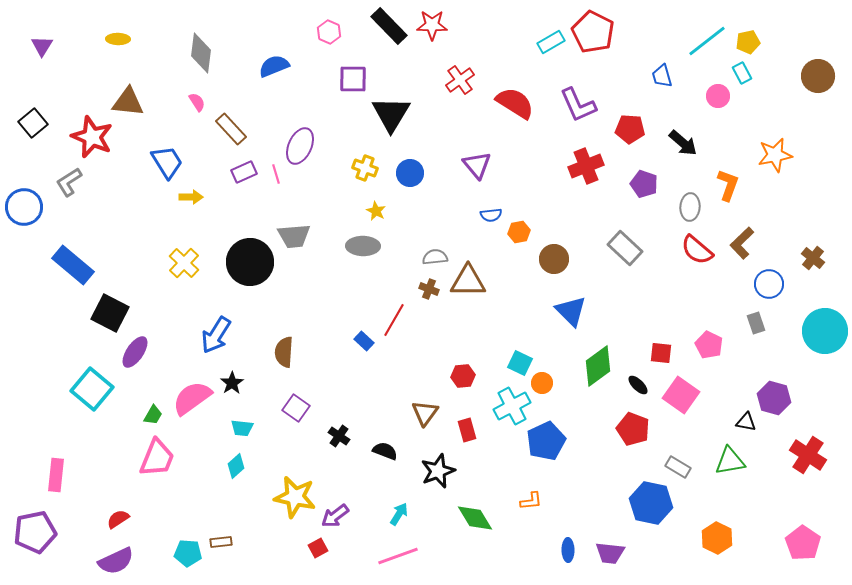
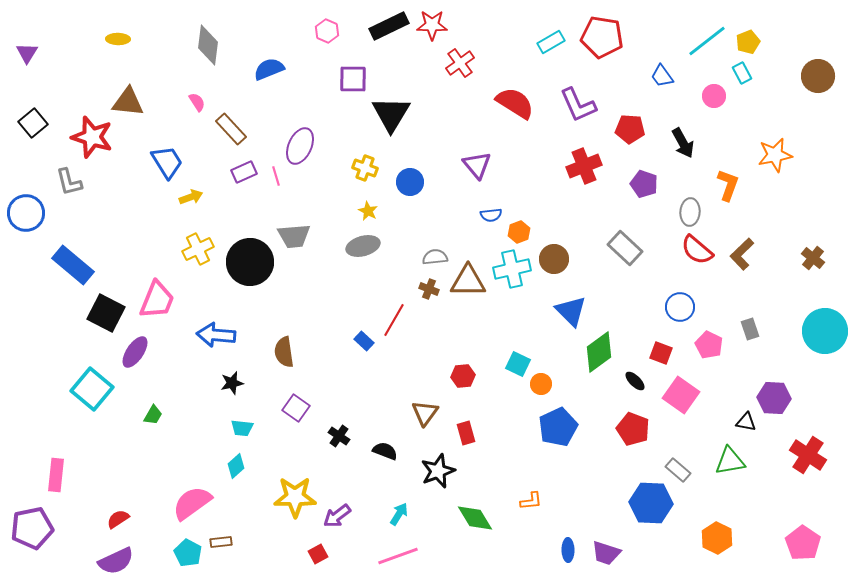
black rectangle at (389, 26): rotated 72 degrees counterclockwise
pink hexagon at (329, 32): moved 2 px left, 1 px up
red pentagon at (593, 32): moved 9 px right, 5 px down; rotated 18 degrees counterclockwise
yellow pentagon at (748, 42): rotated 10 degrees counterclockwise
purple triangle at (42, 46): moved 15 px left, 7 px down
gray diamond at (201, 53): moved 7 px right, 8 px up
blue semicircle at (274, 66): moved 5 px left, 3 px down
blue trapezoid at (662, 76): rotated 20 degrees counterclockwise
red cross at (460, 80): moved 17 px up
pink circle at (718, 96): moved 4 px left
red star at (92, 137): rotated 6 degrees counterclockwise
black arrow at (683, 143): rotated 20 degrees clockwise
red cross at (586, 166): moved 2 px left
blue circle at (410, 173): moved 9 px down
pink line at (276, 174): moved 2 px down
gray L-shape at (69, 182): rotated 72 degrees counterclockwise
yellow arrow at (191, 197): rotated 20 degrees counterclockwise
blue circle at (24, 207): moved 2 px right, 6 px down
gray ellipse at (690, 207): moved 5 px down
yellow star at (376, 211): moved 8 px left
orange hexagon at (519, 232): rotated 10 degrees counterclockwise
brown L-shape at (742, 243): moved 11 px down
gray ellipse at (363, 246): rotated 16 degrees counterclockwise
yellow cross at (184, 263): moved 14 px right, 14 px up; rotated 20 degrees clockwise
blue circle at (769, 284): moved 89 px left, 23 px down
black square at (110, 313): moved 4 px left
gray rectangle at (756, 323): moved 6 px left, 6 px down
blue arrow at (216, 335): rotated 63 degrees clockwise
brown semicircle at (284, 352): rotated 12 degrees counterclockwise
red square at (661, 353): rotated 15 degrees clockwise
cyan square at (520, 363): moved 2 px left, 1 px down
green diamond at (598, 366): moved 1 px right, 14 px up
black star at (232, 383): rotated 20 degrees clockwise
orange circle at (542, 383): moved 1 px left, 1 px down
black ellipse at (638, 385): moved 3 px left, 4 px up
pink semicircle at (192, 398): moved 105 px down
purple hexagon at (774, 398): rotated 12 degrees counterclockwise
cyan cross at (512, 406): moved 137 px up; rotated 15 degrees clockwise
red rectangle at (467, 430): moved 1 px left, 3 px down
blue pentagon at (546, 441): moved 12 px right, 14 px up
pink trapezoid at (157, 458): moved 158 px up
gray rectangle at (678, 467): moved 3 px down; rotated 10 degrees clockwise
yellow star at (295, 497): rotated 12 degrees counterclockwise
blue hexagon at (651, 503): rotated 9 degrees counterclockwise
purple arrow at (335, 516): moved 2 px right
purple pentagon at (35, 532): moved 3 px left, 4 px up
red square at (318, 548): moved 6 px down
cyan pentagon at (188, 553): rotated 24 degrees clockwise
purple trapezoid at (610, 553): moved 4 px left; rotated 12 degrees clockwise
